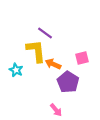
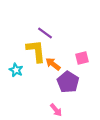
orange arrow: rotated 14 degrees clockwise
